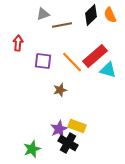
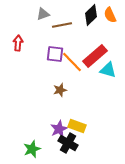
purple square: moved 12 px right, 7 px up
